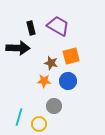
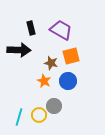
purple trapezoid: moved 3 px right, 4 px down
black arrow: moved 1 px right, 2 px down
orange star: rotated 24 degrees clockwise
yellow circle: moved 9 px up
